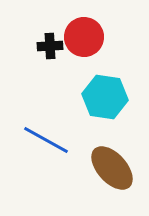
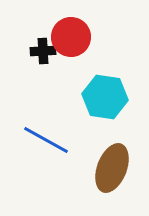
red circle: moved 13 px left
black cross: moved 7 px left, 5 px down
brown ellipse: rotated 63 degrees clockwise
